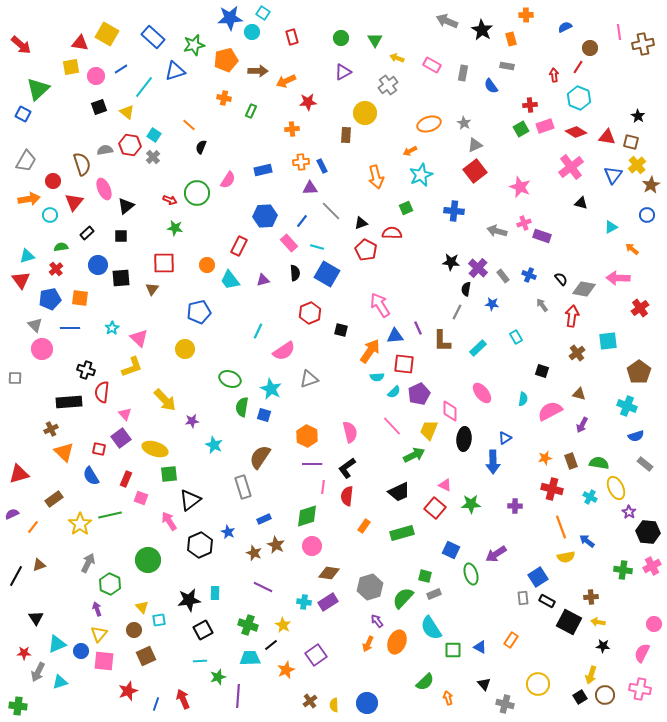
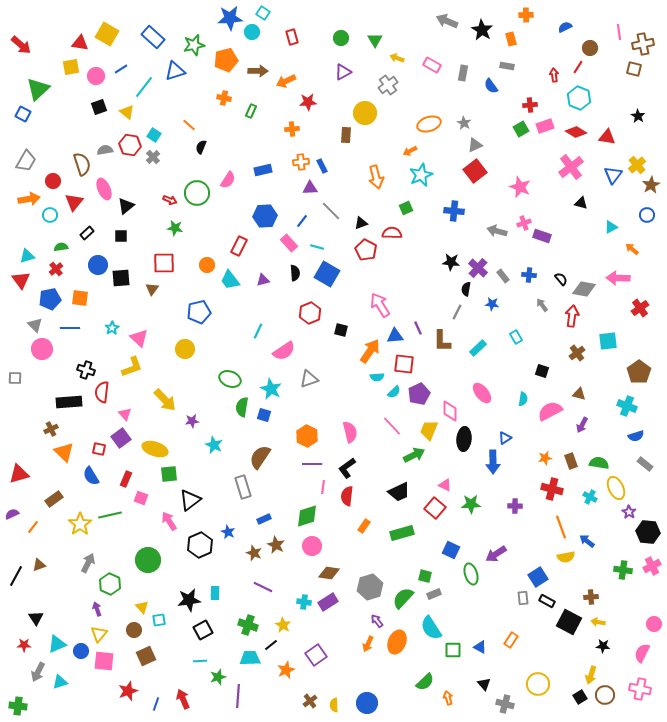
brown square at (631, 142): moved 3 px right, 73 px up
blue cross at (529, 275): rotated 16 degrees counterclockwise
red star at (24, 653): moved 8 px up
